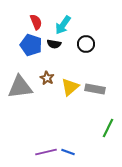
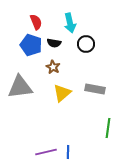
cyan arrow: moved 7 px right, 2 px up; rotated 48 degrees counterclockwise
black semicircle: moved 1 px up
brown star: moved 6 px right, 11 px up
yellow triangle: moved 8 px left, 6 px down
green line: rotated 18 degrees counterclockwise
blue line: rotated 72 degrees clockwise
